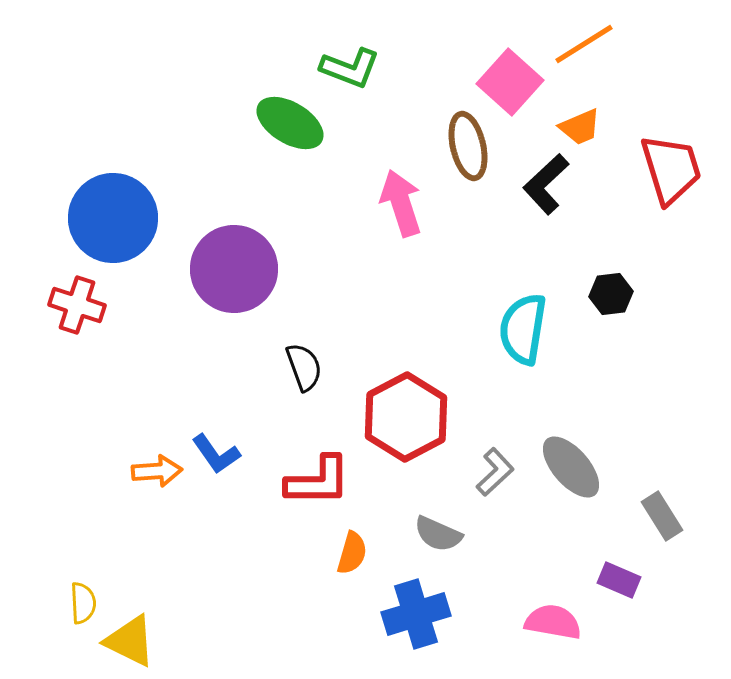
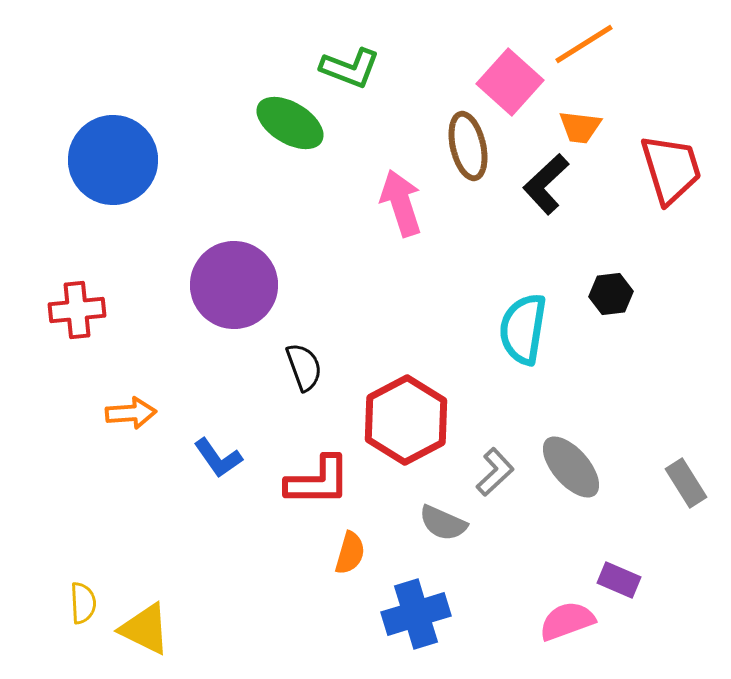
orange trapezoid: rotated 30 degrees clockwise
blue circle: moved 58 px up
purple circle: moved 16 px down
red cross: moved 5 px down; rotated 24 degrees counterclockwise
red hexagon: moved 3 px down
blue L-shape: moved 2 px right, 4 px down
orange arrow: moved 26 px left, 58 px up
gray rectangle: moved 24 px right, 33 px up
gray semicircle: moved 5 px right, 11 px up
orange semicircle: moved 2 px left
pink semicircle: moved 14 px right, 1 px up; rotated 30 degrees counterclockwise
yellow triangle: moved 15 px right, 12 px up
